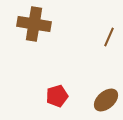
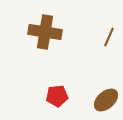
brown cross: moved 11 px right, 8 px down
red pentagon: rotated 10 degrees clockwise
